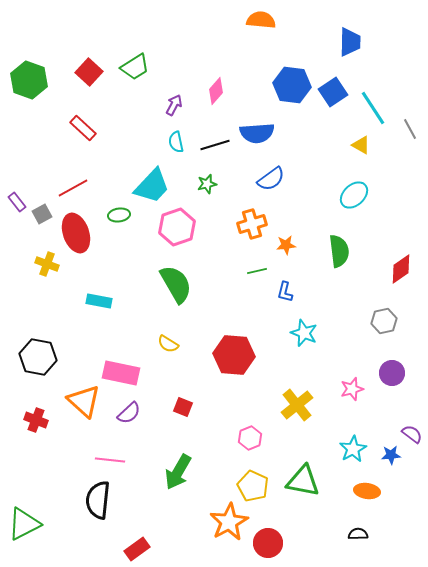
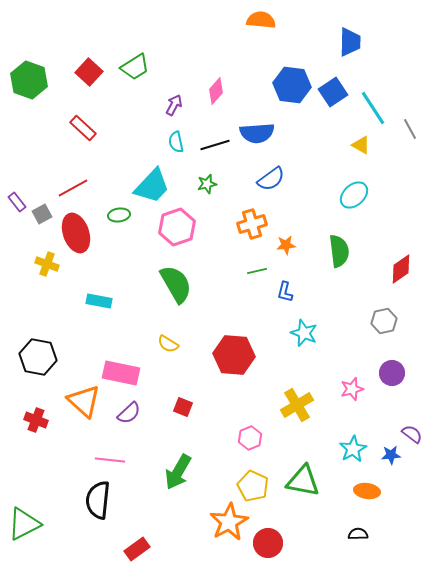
yellow cross at (297, 405): rotated 8 degrees clockwise
